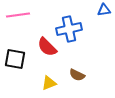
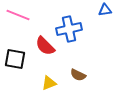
blue triangle: moved 1 px right
pink line: rotated 30 degrees clockwise
red semicircle: moved 2 px left, 1 px up
brown semicircle: moved 1 px right
